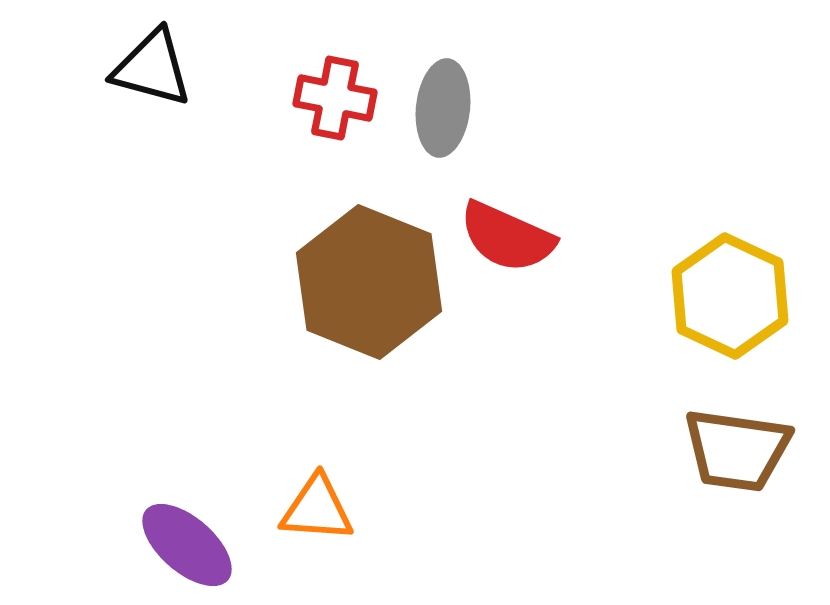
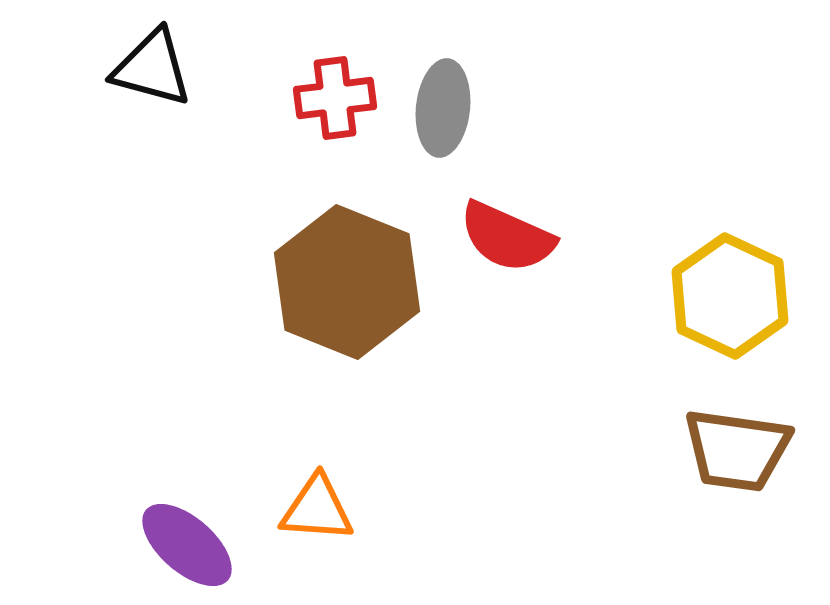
red cross: rotated 18 degrees counterclockwise
brown hexagon: moved 22 px left
